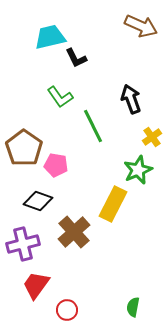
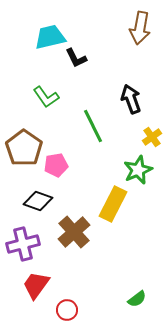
brown arrow: moved 1 px left, 2 px down; rotated 76 degrees clockwise
green L-shape: moved 14 px left
pink pentagon: rotated 20 degrees counterclockwise
green semicircle: moved 4 px right, 8 px up; rotated 138 degrees counterclockwise
